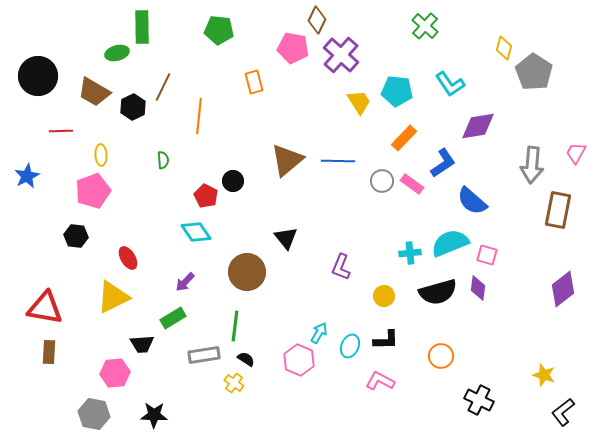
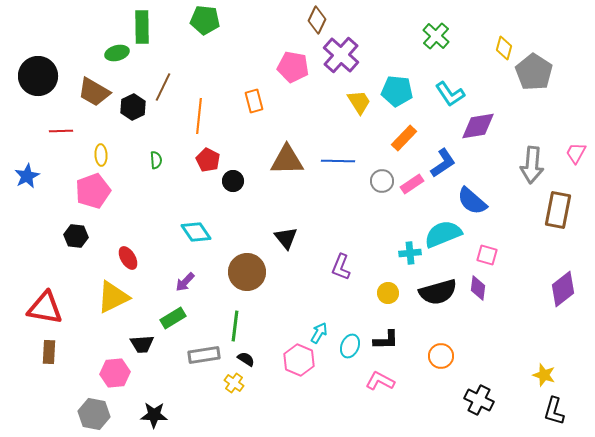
green cross at (425, 26): moved 11 px right, 10 px down
green pentagon at (219, 30): moved 14 px left, 10 px up
pink pentagon at (293, 48): moved 19 px down
orange rectangle at (254, 82): moved 19 px down
cyan L-shape at (450, 84): moved 10 px down
green semicircle at (163, 160): moved 7 px left
brown triangle at (287, 160): rotated 39 degrees clockwise
pink rectangle at (412, 184): rotated 70 degrees counterclockwise
red pentagon at (206, 196): moved 2 px right, 36 px up
cyan semicircle at (450, 243): moved 7 px left, 9 px up
yellow circle at (384, 296): moved 4 px right, 3 px up
black L-shape at (563, 412): moved 9 px left, 1 px up; rotated 36 degrees counterclockwise
